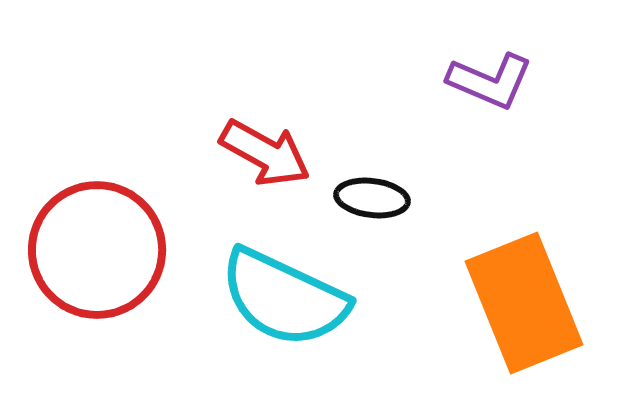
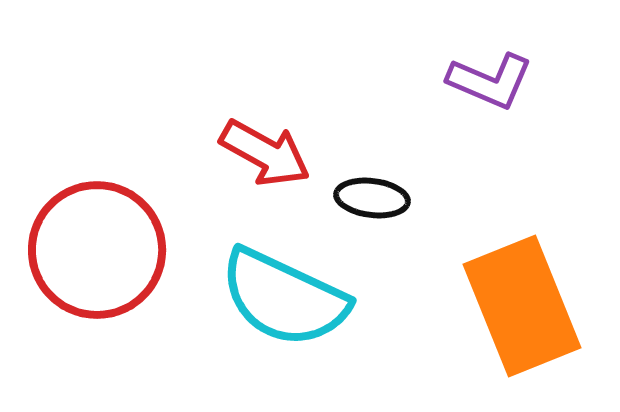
orange rectangle: moved 2 px left, 3 px down
